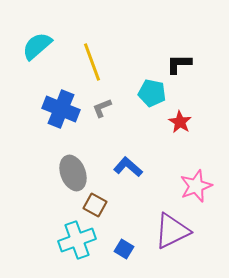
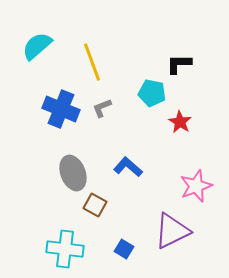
cyan cross: moved 12 px left, 9 px down; rotated 27 degrees clockwise
